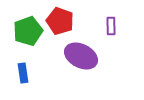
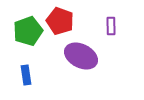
blue rectangle: moved 3 px right, 2 px down
